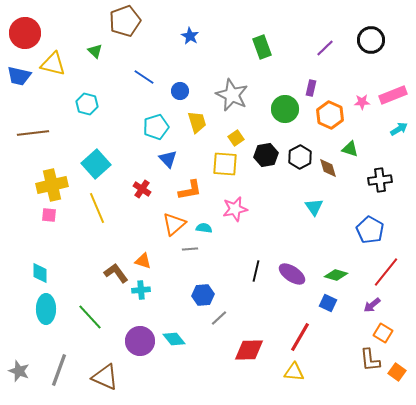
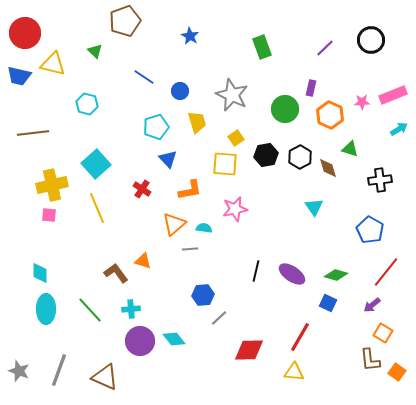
cyan cross at (141, 290): moved 10 px left, 19 px down
green line at (90, 317): moved 7 px up
